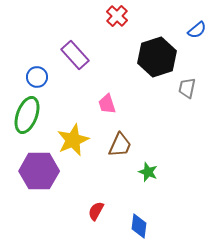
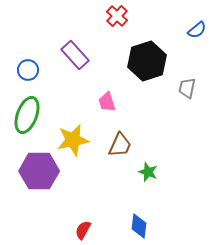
black hexagon: moved 10 px left, 4 px down
blue circle: moved 9 px left, 7 px up
pink trapezoid: moved 2 px up
yellow star: rotated 12 degrees clockwise
red semicircle: moved 13 px left, 19 px down
